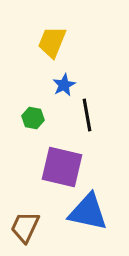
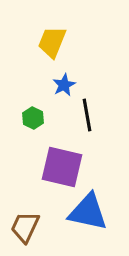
green hexagon: rotated 15 degrees clockwise
